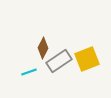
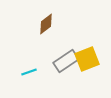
brown diamond: moved 3 px right, 24 px up; rotated 25 degrees clockwise
gray rectangle: moved 7 px right
